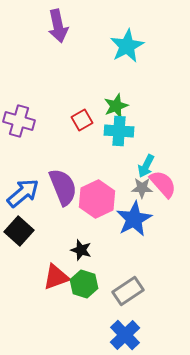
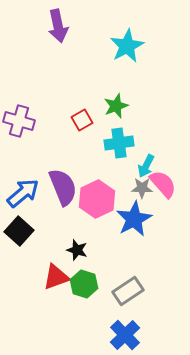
cyan cross: moved 12 px down; rotated 12 degrees counterclockwise
black star: moved 4 px left
